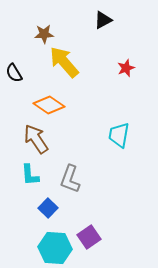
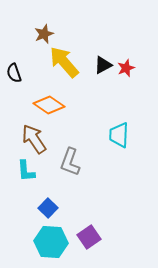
black triangle: moved 45 px down
brown star: rotated 18 degrees counterclockwise
black semicircle: rotated 12 degrees clockwise
cyan trapezoid: rotated 8 degrees counterclockwise
brown arrow: moved 2 px left
cyan L-shape: moved 4 px left, 4 px up
gray L-shape: moved 17 px up
cyan hexagon: moved 4 px left, 6 px up
